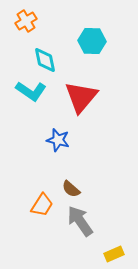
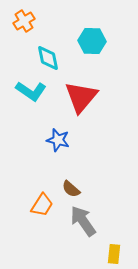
orange cross: moved 2 px left
cyan diamond: moved 3 px right, 2 px up
gray arrow: moved 3 px right
yellow rectangle: rotated 60 degrees counterclockwise
